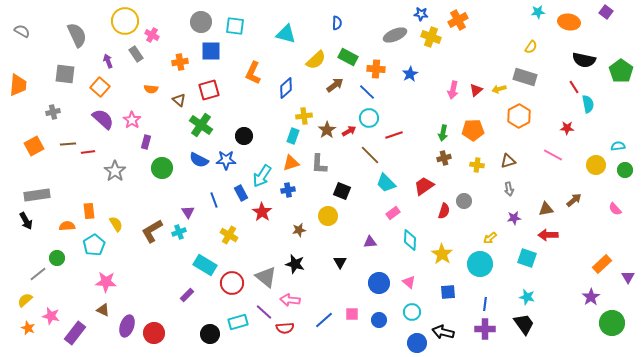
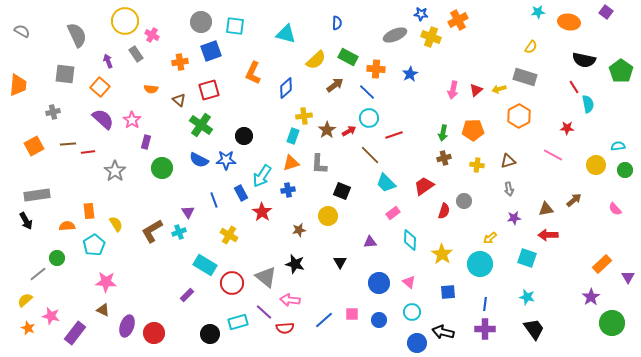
blue square at (211, 51): rotated 20 degrees counterclockwise
black trapezoid at (524, 324): moved 10 px right, 5 px down
